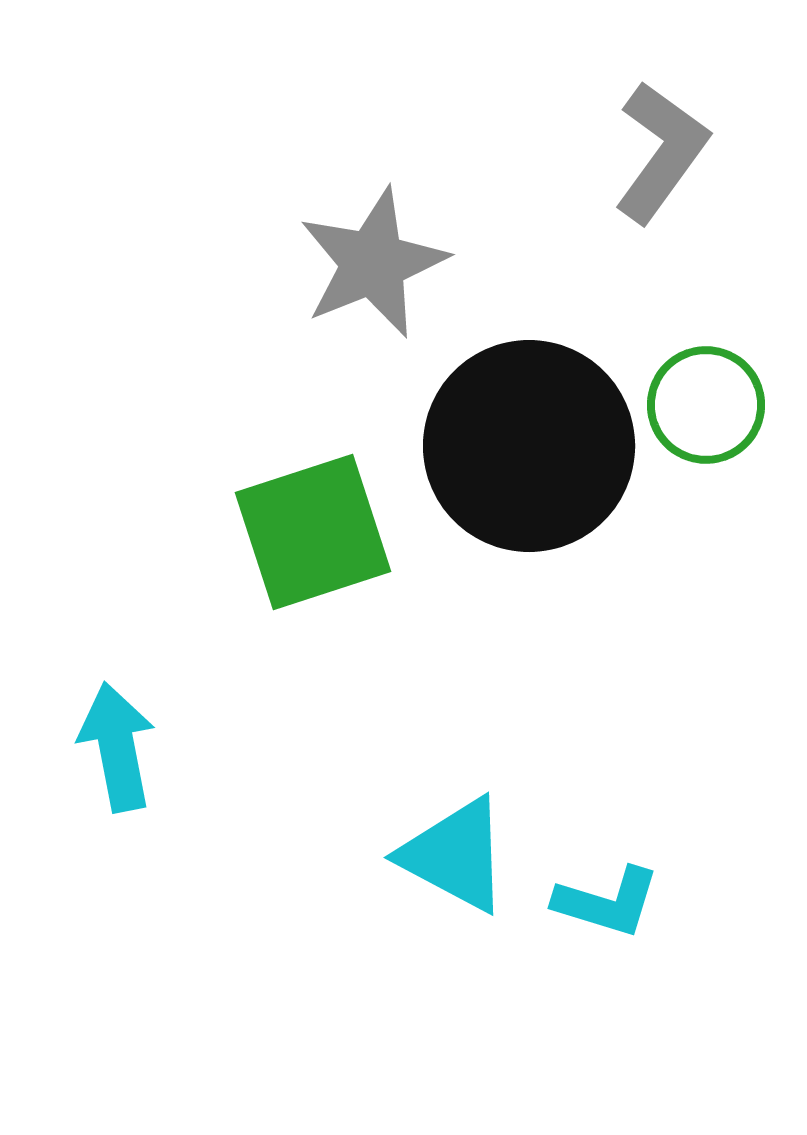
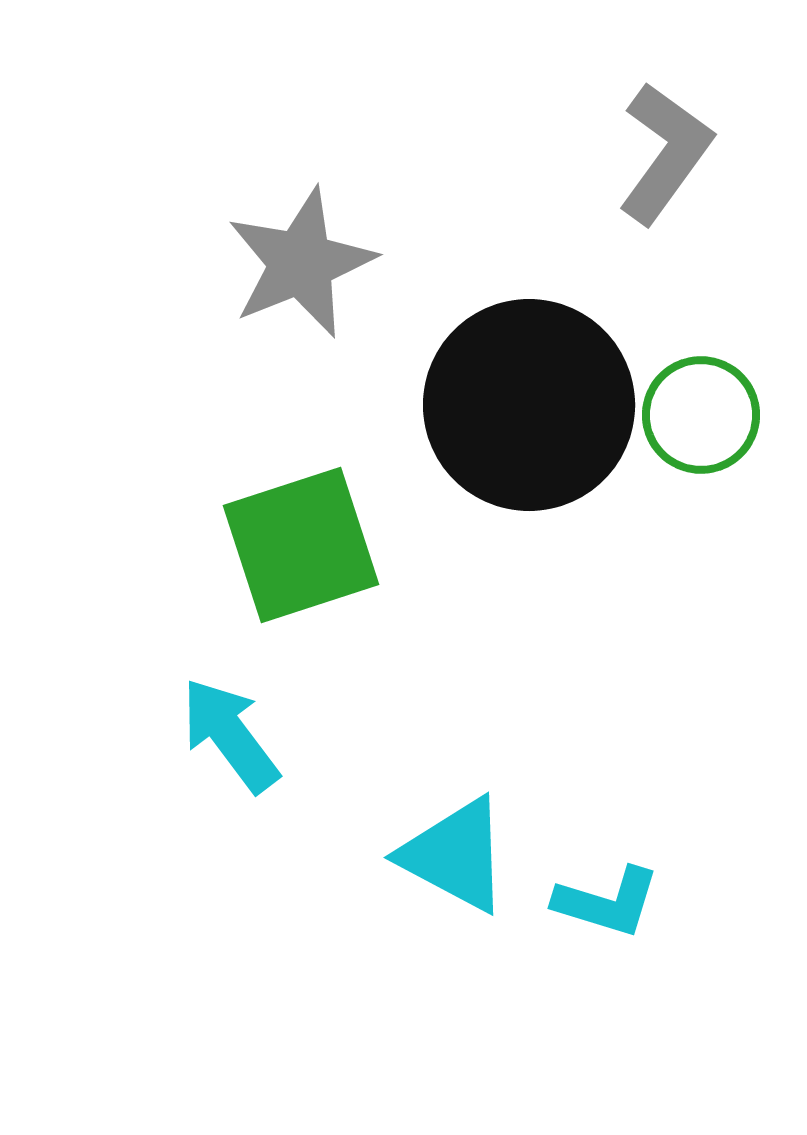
gray L-shape: moved 4 px right, 1 px down
gray star: moved 72 px left
green circle: moved 5 px left, 10 px down
black circle: moved 41 px up
green square: moved 12 px left, 13 px down
cyan arrow: moved 113 px right, 12 px up; rotated 26 degrees counterclockwise
